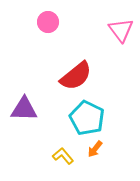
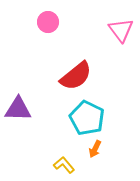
purple triangle: moved 6 px left
orange arrow: rotated 12 degrees counterclockwise
yellow L-shape: moved 1 px right, 9 px down
